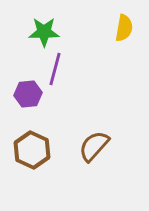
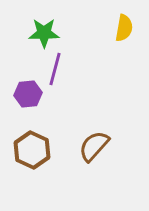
green star: moved 1 px down
